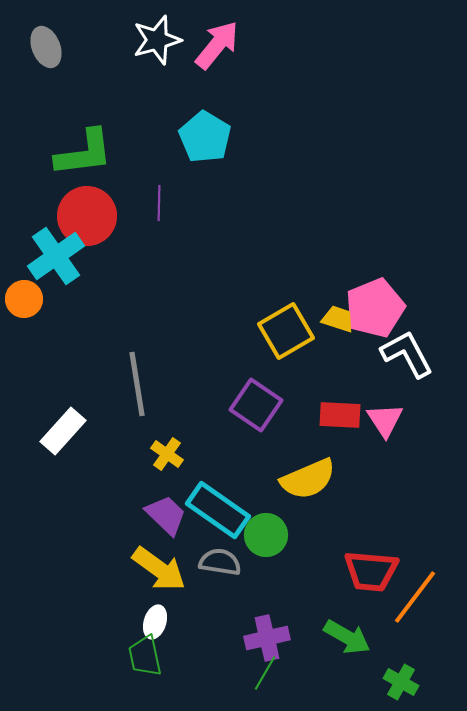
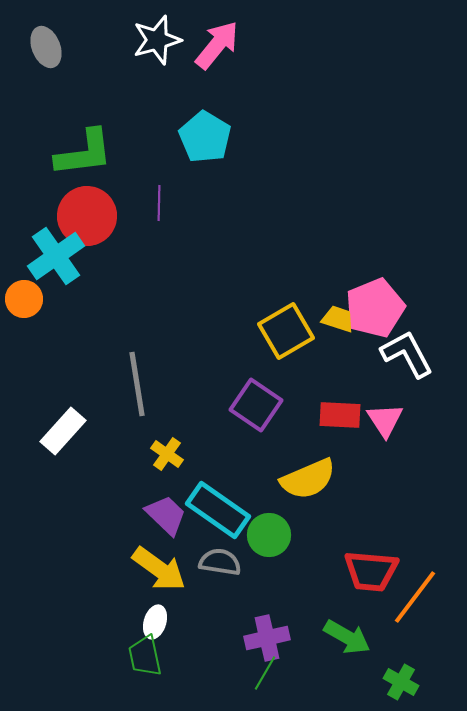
green circle: moved 3 px right
